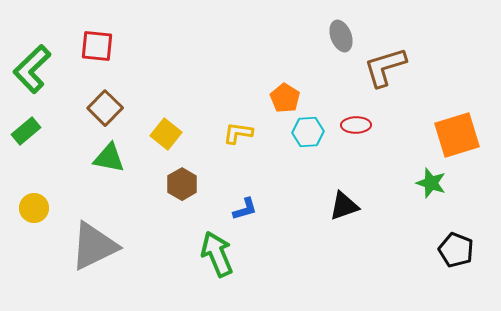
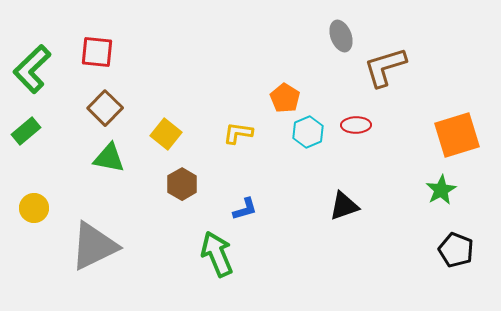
red square: moved 6 px down
cyan hexagon: rotated 20 degrees counterclockwise
green star: moved 10 px right, 7 px down; rotated 24 degrees clockwise
